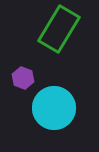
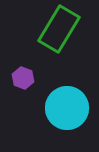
cyan circle: moved 13 px right
